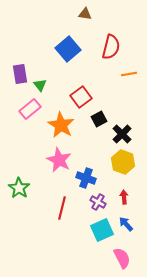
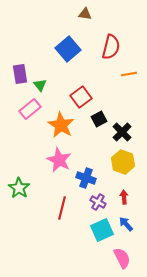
black cross: moved 2 px up
